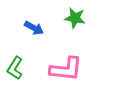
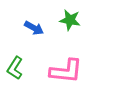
green star: moved 5 px left, 2 px down
pink L-shape: moved 2 px down
